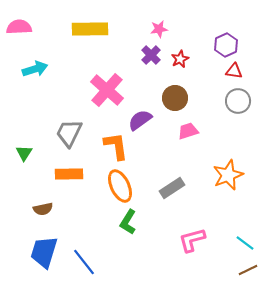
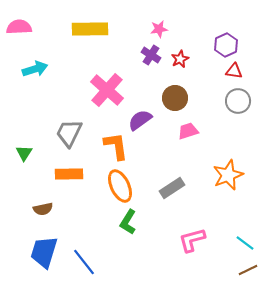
purple cross: rotated 12 degrees counterclockwise
